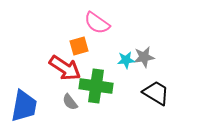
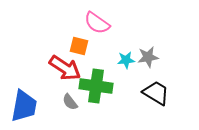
orange square: rotated 30 degrees clockwise
gray star: moved 4 px right
